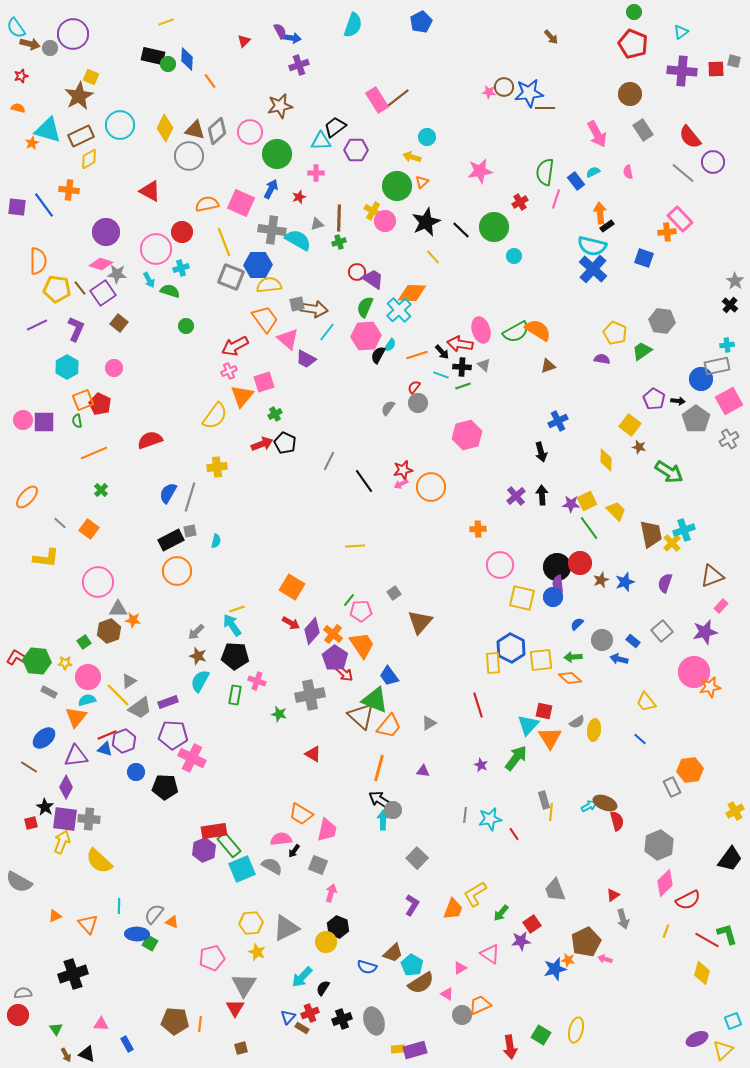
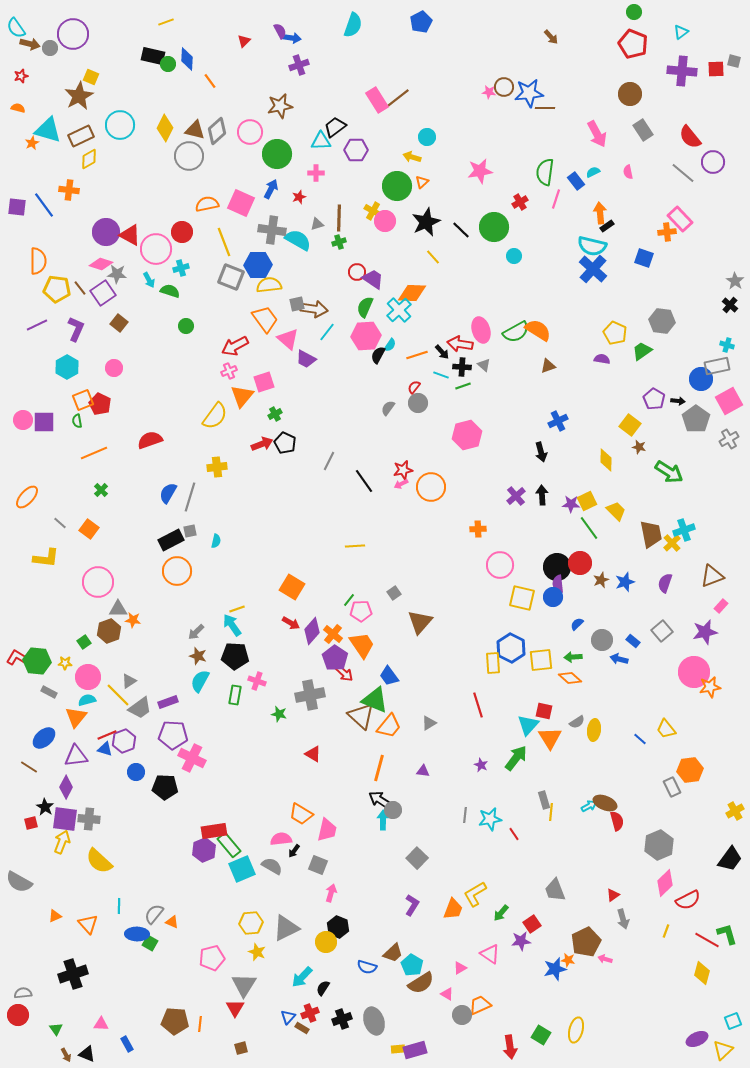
red triangle at (150, 191): moved 20 px left, 44 px down
cyan cross at (727, 345): rotated 24 degrees clockwise
yellow trapezoid at (646, 702): moved 20 px right, 27 px down
